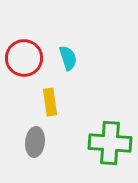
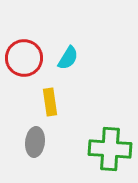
cyan semicircle: rotated 50 degrees clockwise
green cross: moved 6 px down
